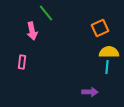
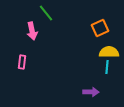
purple arrow: moved 1 px right
